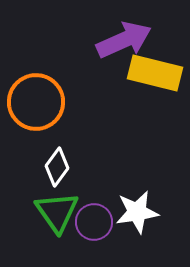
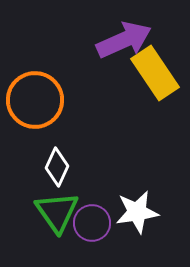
yellow rectangle: rotated 42 degrees clockwise
orange circle: moved 1 px left, 2 px up
white diamond: rotated 12 degrees counterclockwise
purple circle: moved 2 px left, 1 px down
